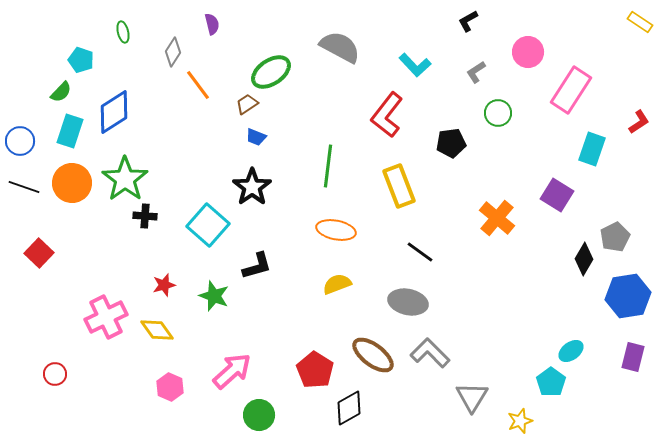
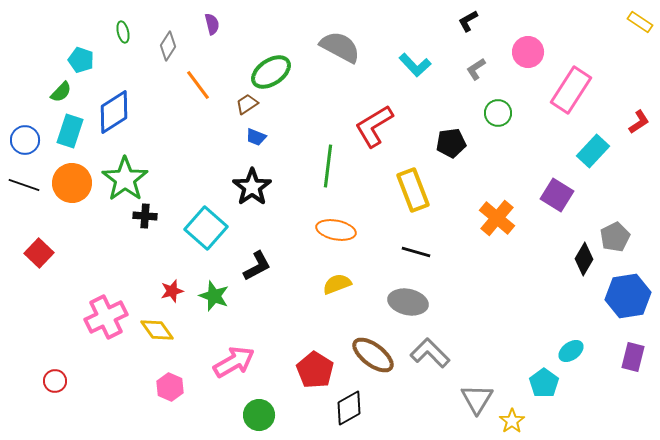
gray diamond at (173, 52): moved 5 px left, 6 px up
gray L-shape at (476, 72): moved 3 px up
red L-shape at (387, 115): moved 13 px left, 11 px down; rotated 21 degrees clockwise
blue circle at (20, 141): moved 5 px right, 1 px up
cyan rectangle at (592, 149): moved 1 px right, 2 px down; rotated 24 degrees clockwise
yellow rectangle at (399, 186): moved 14 px right, 4 px down
black line at (24, 187): moved 2 px up
cyan square at (208, 225): moved 2 px left, 3 px down
black line at (420, 252): moved 4 px left; rotated 20 degrees counterclockwise
black L-shape at (257, 266): rotated 12 degrees counterclockwise
red star at (164, 285): moved 8 px right, 6 px down
pink arrow at (232, 371): moved 2 px right, 9 px up; rotated 12 degrees clockwise
red circle at (55, 374): moved 7 px down
cyan pentagon at (551, 382): moved 7 px left, 1 px down
gray triangle at (472, 397): moved 5 px right, 2 px down
yellow star at (520, 421): moved 8 px left; rotated 15 degrees counterclockwise
